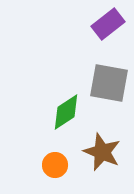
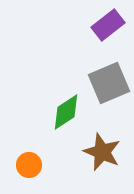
purple rectangle: moved 1 px down
gray square: rotated 33 degrees counterclockwise
orange circle: moved 26 px left
